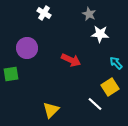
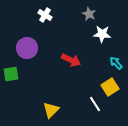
white cross: moved 1 px right, 2 px down
white star: moved 2 px right
white line: rotated 14 degrees clockwise
